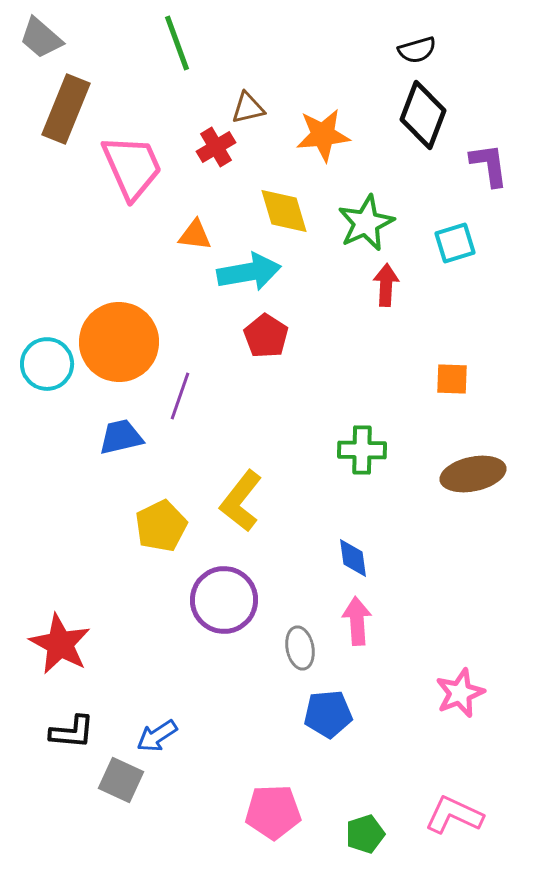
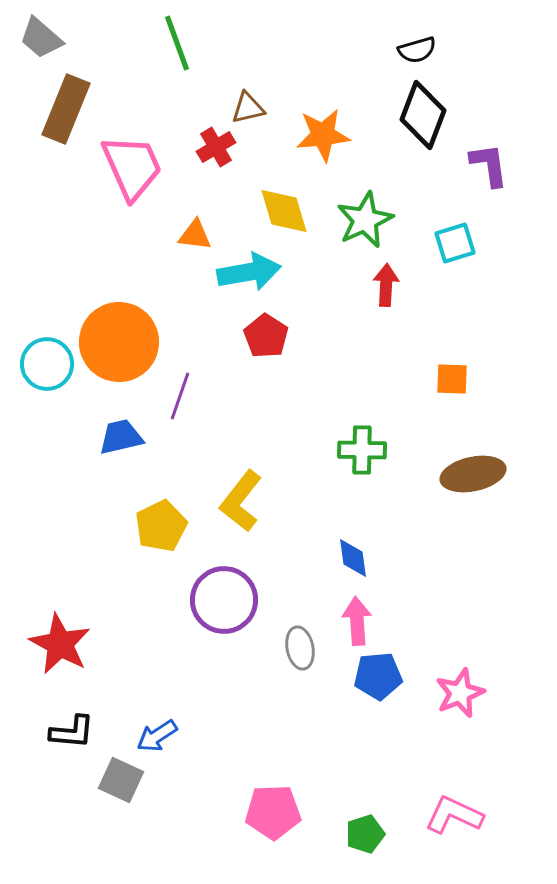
green star: moved 1 px left, 3 px up
blue pentagon: moved 50 px right, 38 px up
